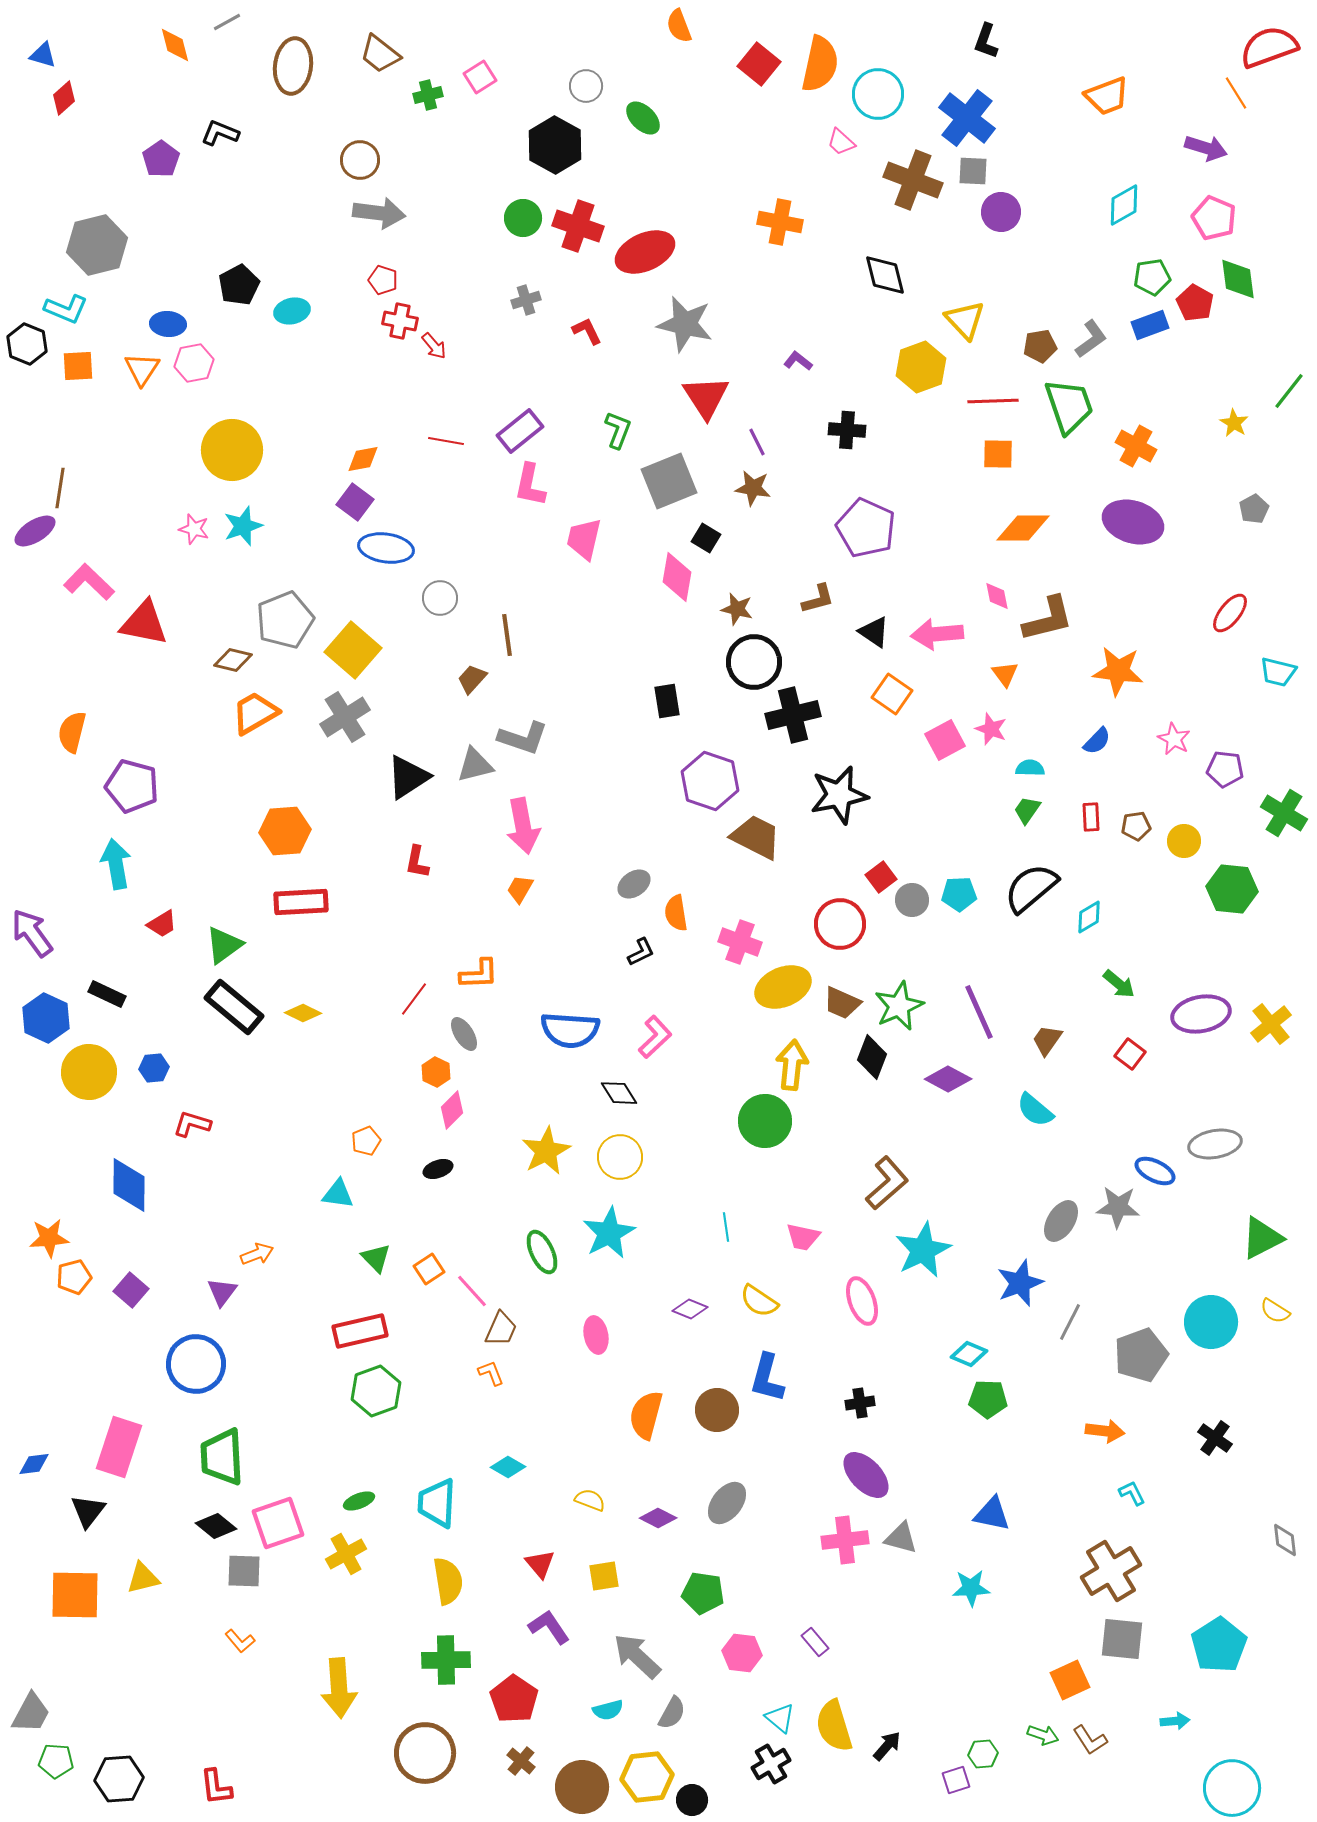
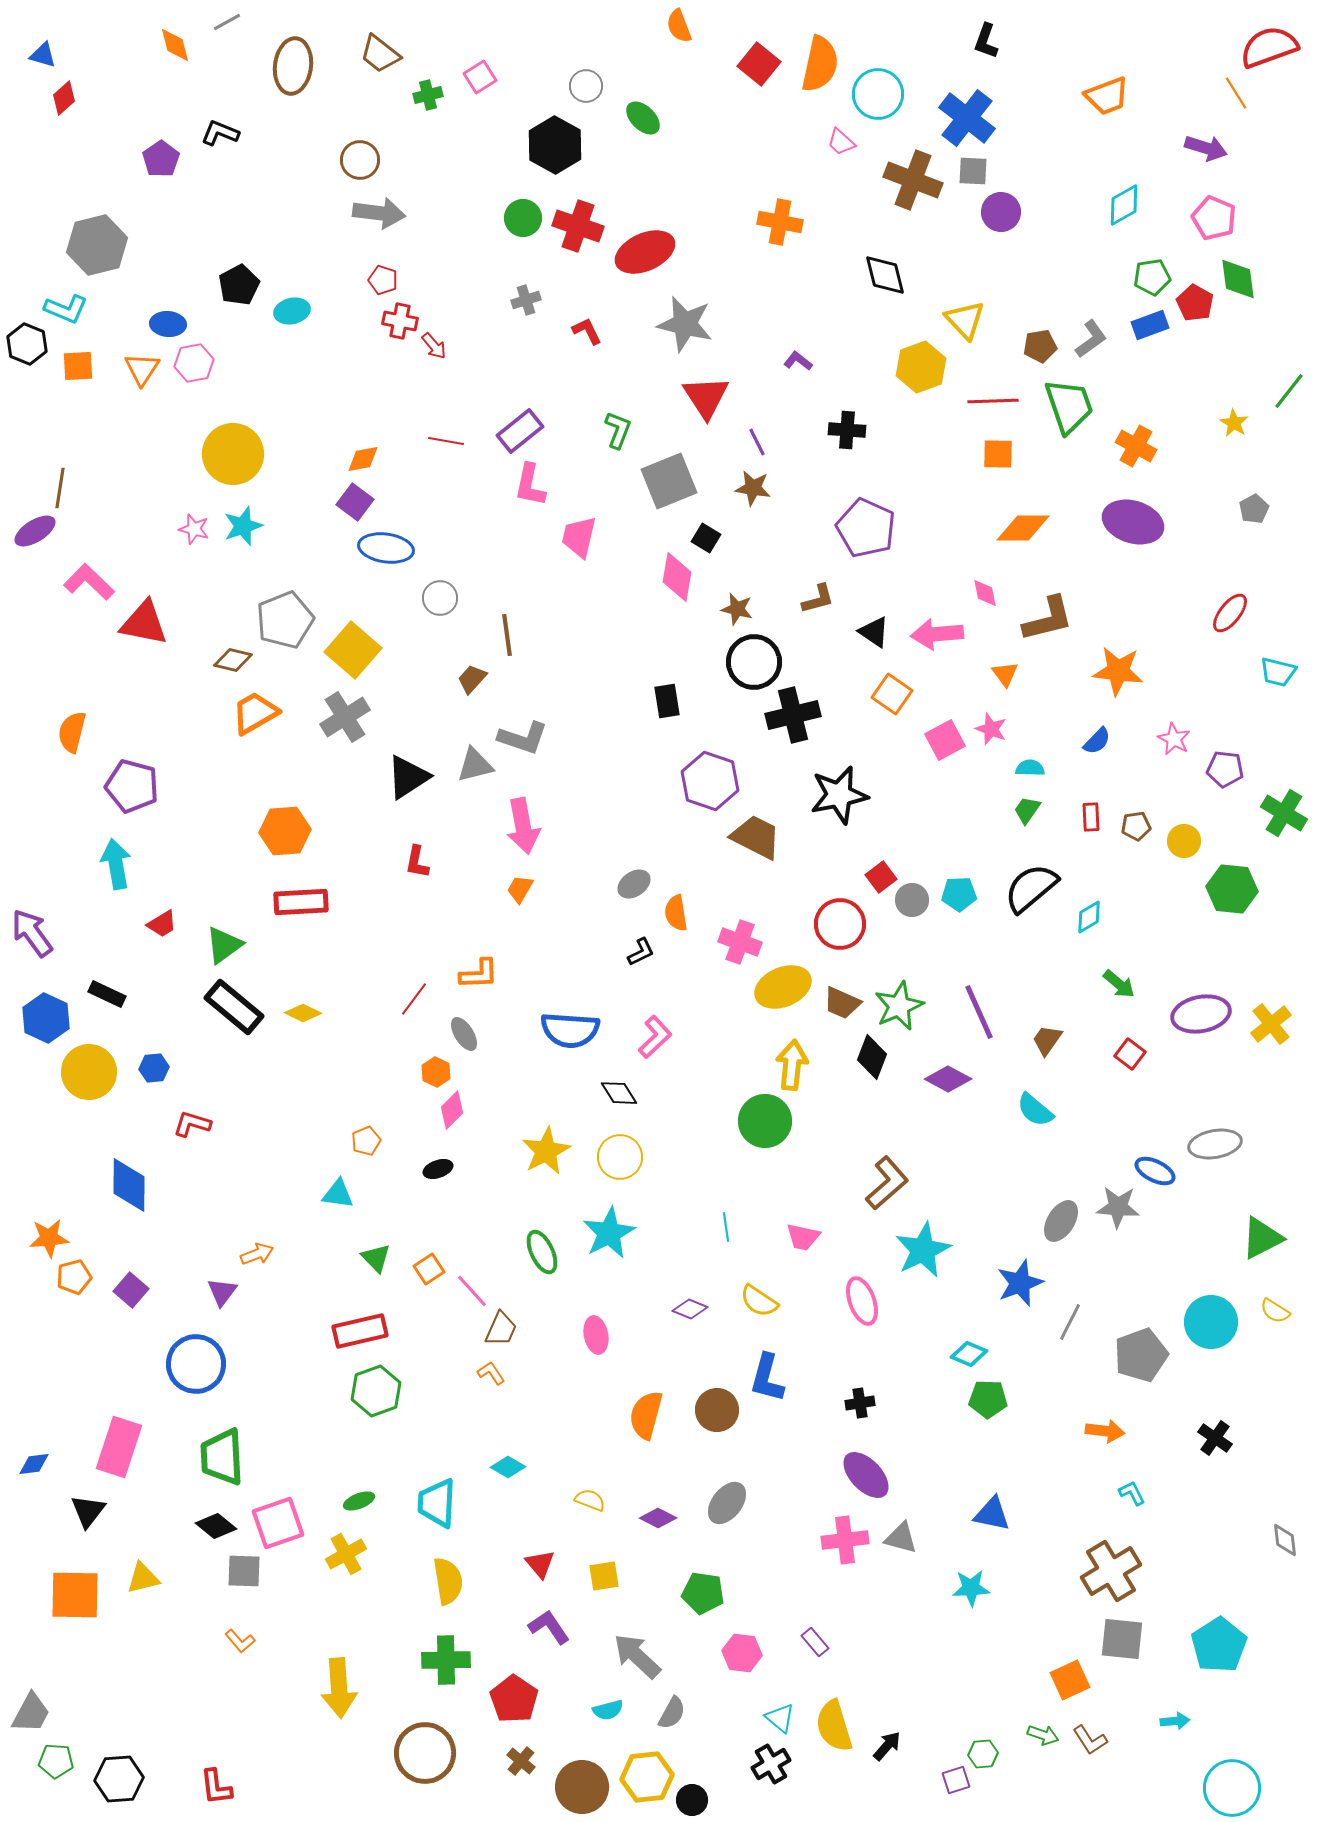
yellow circle at (232, 450): moved 1 px right, 4 px down
pink trapezoid at (584, 539): moved 5 px left, 2 px up
pink diamond at (997, 596): moved 12 px left, 3 px up
orange L-shape at (491, 1373): rotated 12 degrees counterclockwise
